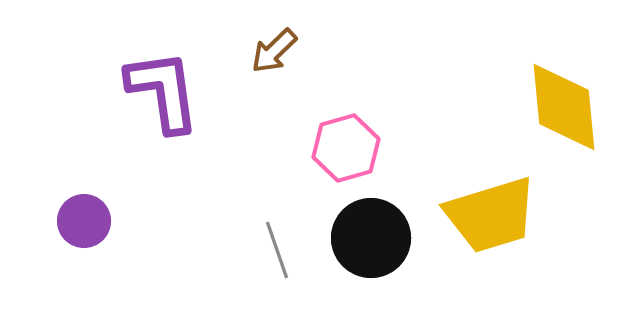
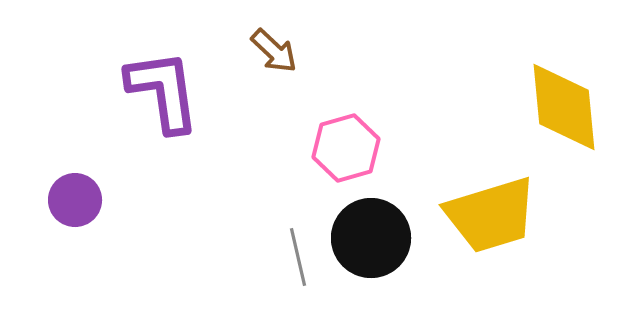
brown arrow: rotated 93 degrees counterclockwise
purple circle: moved 9 px left, 21 px up
gray line: moved 21 px right, 7 px down; rotated 6 degrees clockwise
